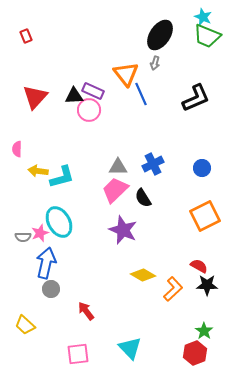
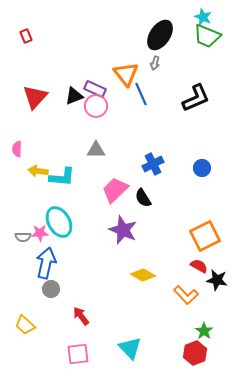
purple rectangle: moved 2 px right, 2 px up
black triangle: rotated 18 degrees counterclockwise
pink circle: moved 7 px right, 4 px up
gray triangle: moved 22 px left, 17 px up
cyan L-shape: rotated 20 degrees clockwise
orange square: moved 20 px down
pink star: rotated 18 degrees clockwise
black star: moved 10 px right, 5 px up; rotated 10 degrees clockwise
orange L-shape: moved 13 px right, 6 px down; rotated 90 degrees clockwise
red arrow: moved 5 px left, 5 px down
